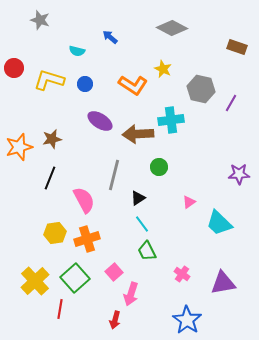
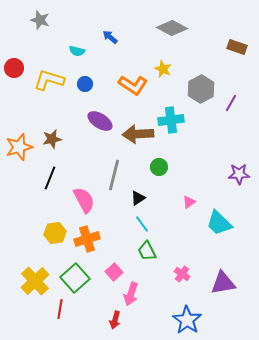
gray hexagon: rotated 20 degrees clockwise
